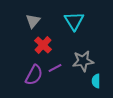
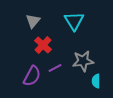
purple semicircle: moved 2 px left, 1 px down
